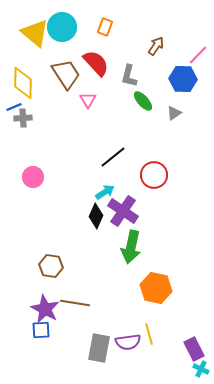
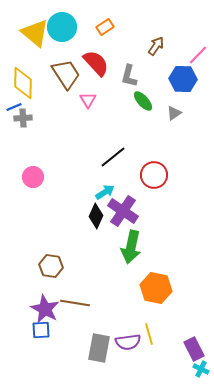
orange rectangle: rotated 36 degrees clockwise
